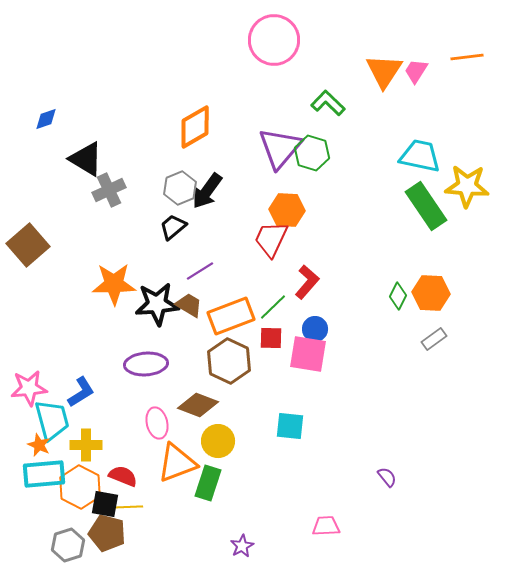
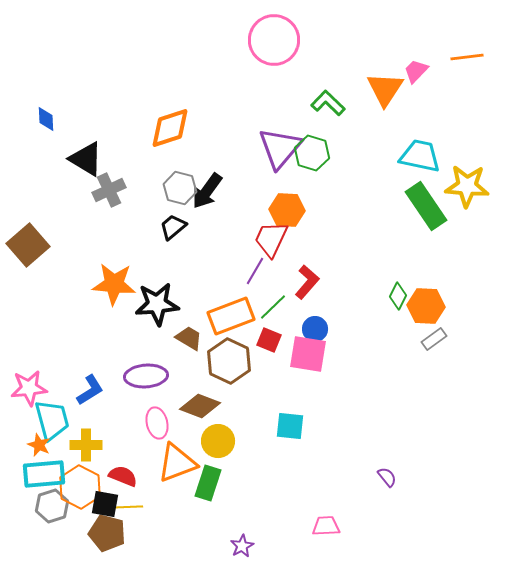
orange triangle at (384, 71): moved 1 px right, 18 px down
pink trapezoid at (416, 71): rotated 12 degrees clockwise
blue diamond at (46, 119): rotated 75 degrees counterclockwise
orange diamond at (195, 127): moved 25 px left, 1 px down; rotated 12 degrees clockwise
gray hexagon at (180, 188): rotated 24 degrees counterclockwise
purple line at (200, 271): moved 55 px right; rotated 28 degrees counterclockwise
orange star at (114, 284): rotated 6 degrees clockwise
orange hexagon at (431, 293): moved 5 px left, 13 px down
brown trapezoid at (189, 305): moved 33 px down
red square at (271, 338): moved 2 px left, 2 px down; rotated 20 degrees clockwise
purple ellipse at (146, 364): moved 12 px down
blue L-shape at (81, 392): moved 9 px right, 2 px up
brown diamond at (198, 405): moved 2 px right, 1 px down
gray hexagon at (68, 545): moved 16 px left, 39 px up
